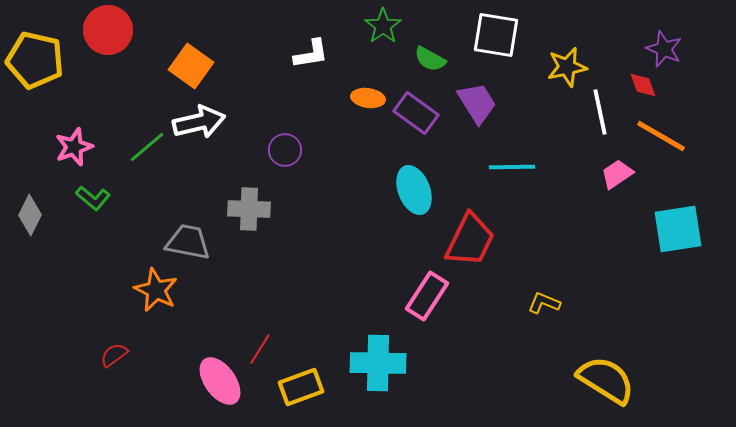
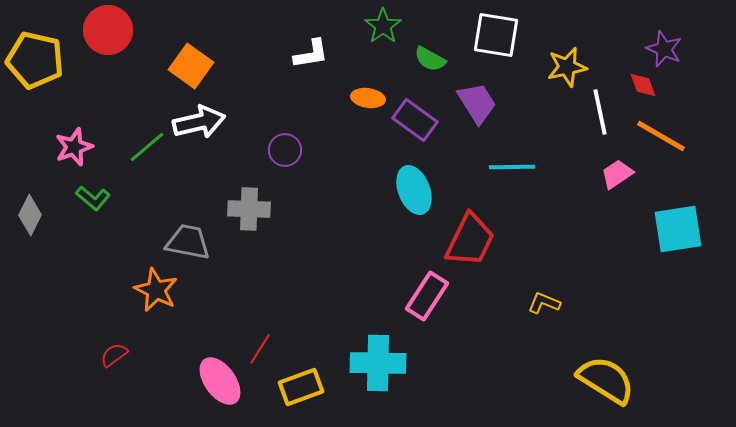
purple rectangle: moved 1 px left, 7 px down
